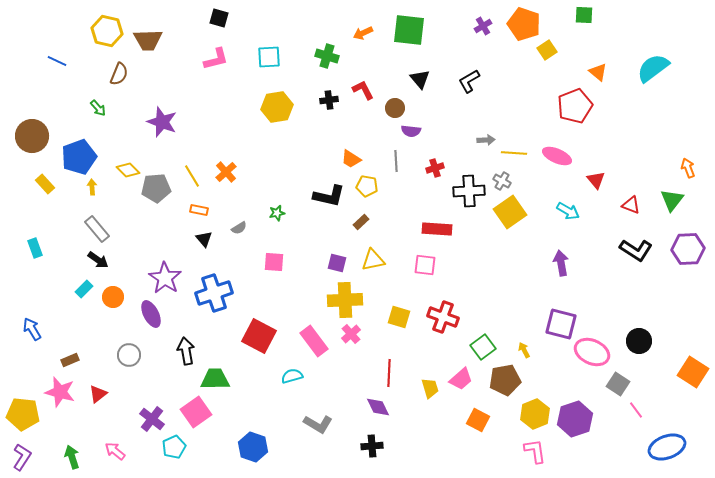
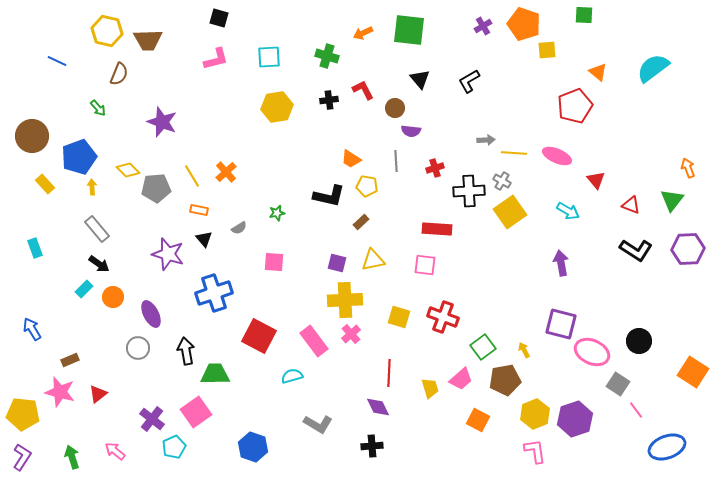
yellow square at (547, 50): rotated 30 degrees clockwise
black arrow at (98, 260): moved 1 px right, 4 px down
purple star at (165, 278): moved 3 px right, 24 px up; rotated 16 degrees counterclockwise
gray circle at (129, 355): moved 9 px right, 7 px up
green trapezoid at (215, 379): moved 5 px up
